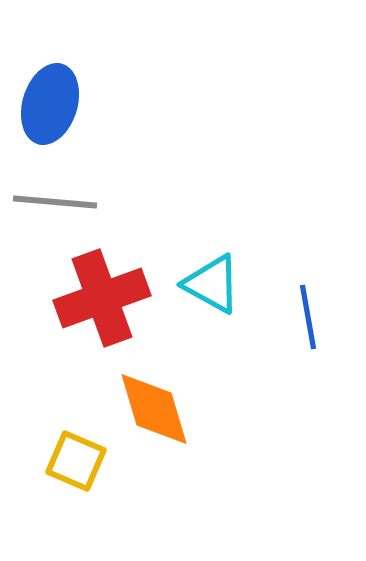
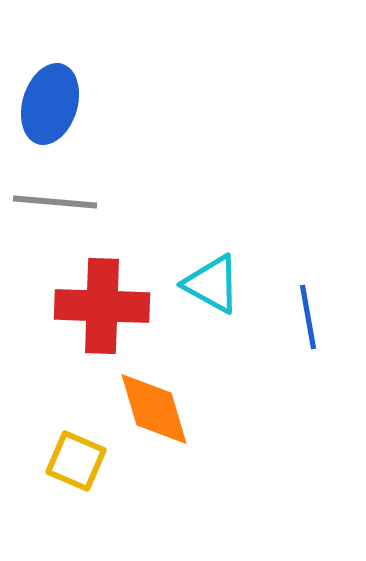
red cross: moved 8 px down; rotated 22 degrees clockwise
